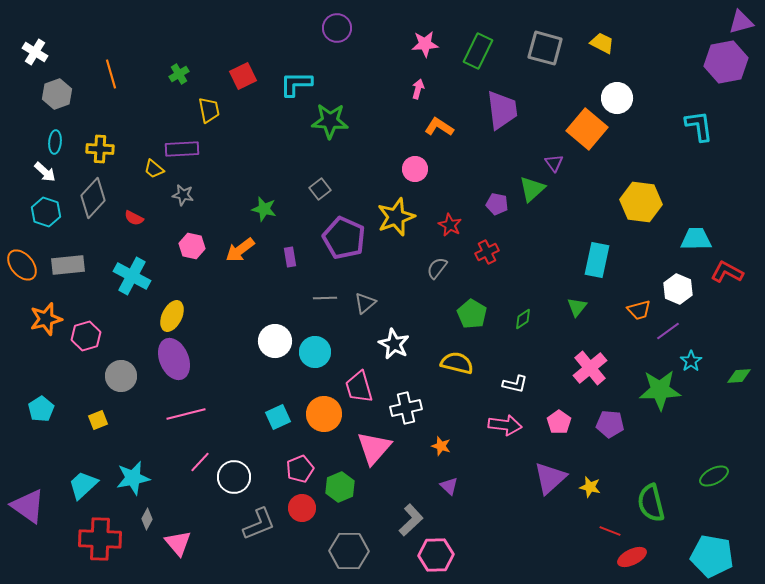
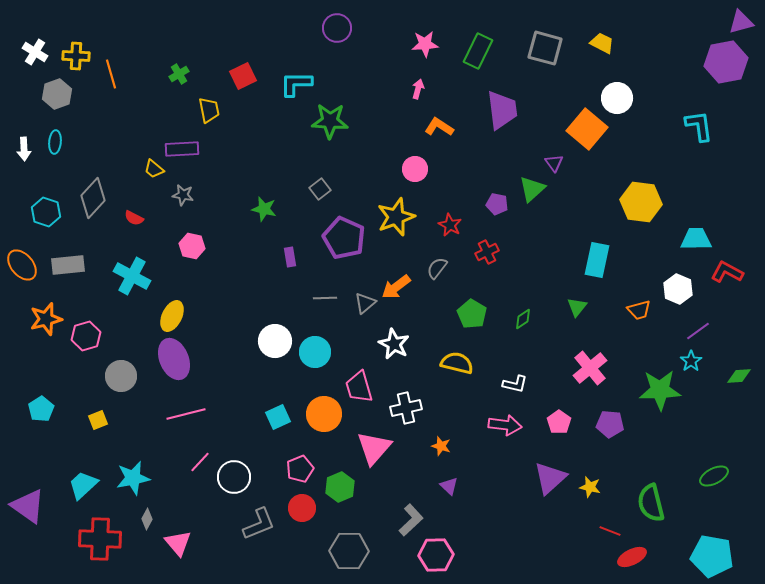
yellow cross at (100, 149): moved 24 px left, 93 px up
white arrow at (45, 172): moved 21 px left, 23 px up; rotated 45 degrees clockwise
orange arrow at (240, 250): moved 156 px right, 37 px down
purple line at (668, 331): moved 30 px right
